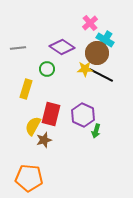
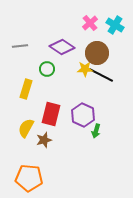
cyan cross: moved 10 px right, 15 px up
gray line: moved 2 px right, 2 px up
yellow semicircle: moved 7 px left, 2 px down
